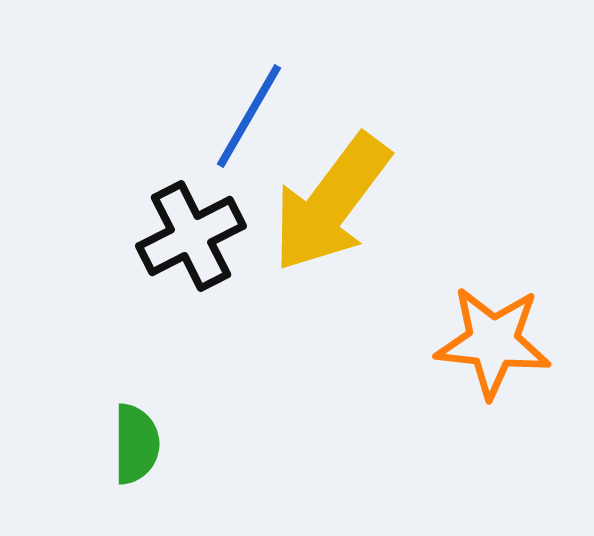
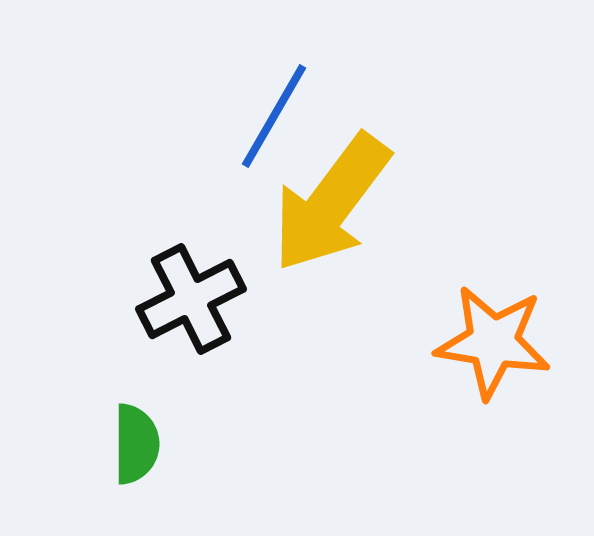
blue line: moved 25 px right
black cross: moved 63 px down
orange star: rotated 3 degrees clockwise
